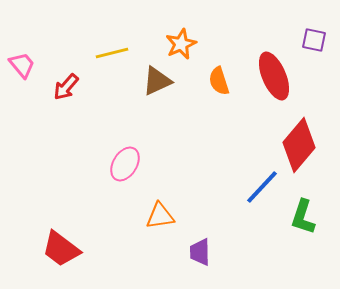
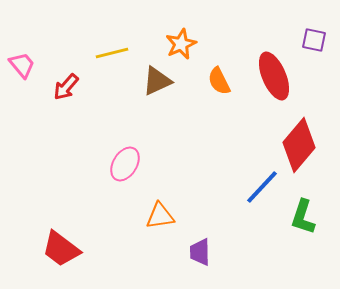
orange semicircle: rotated 8 degrees counterclockwise
